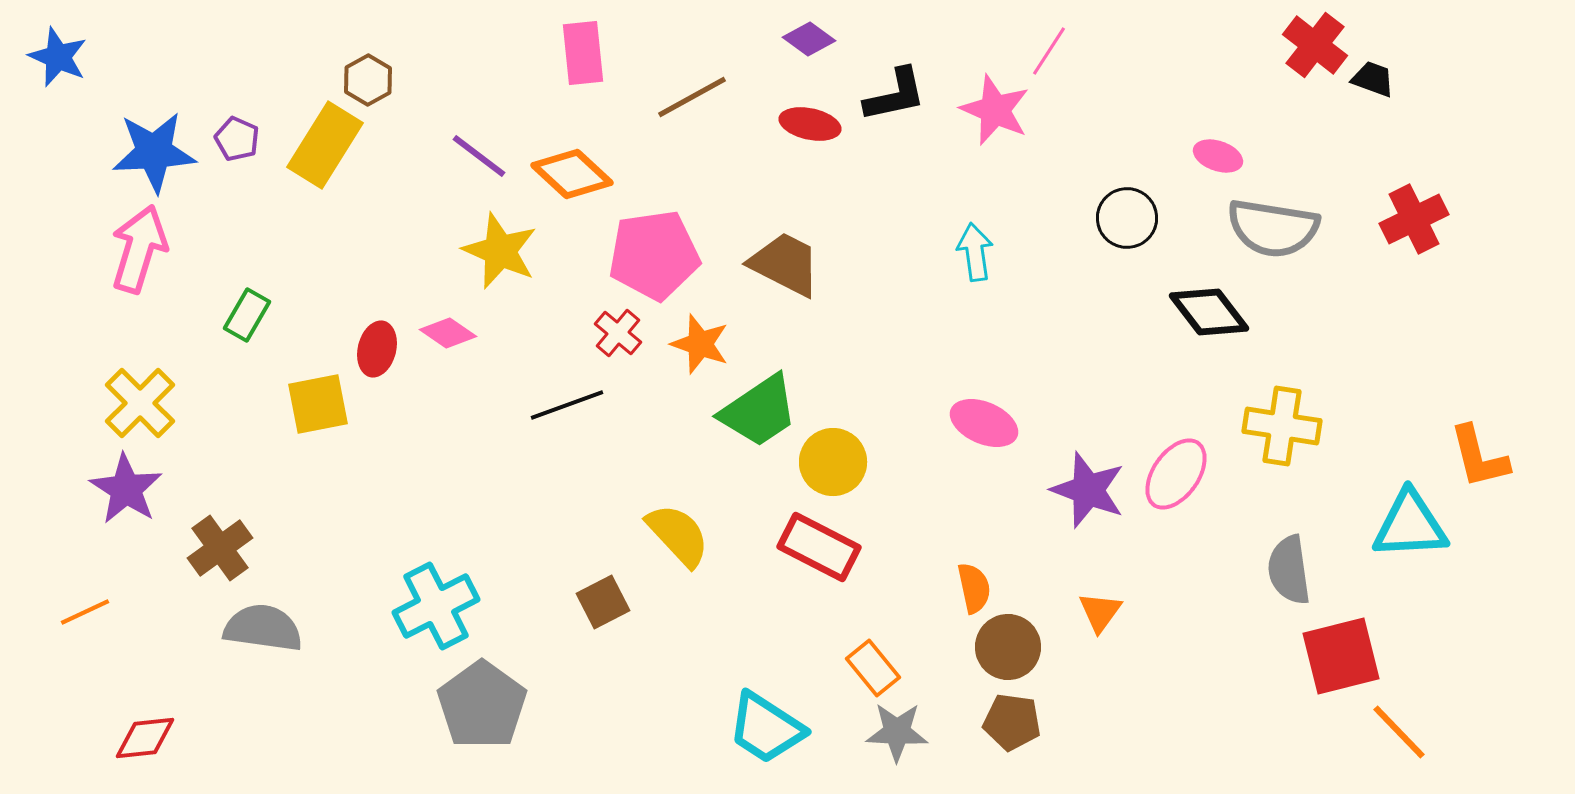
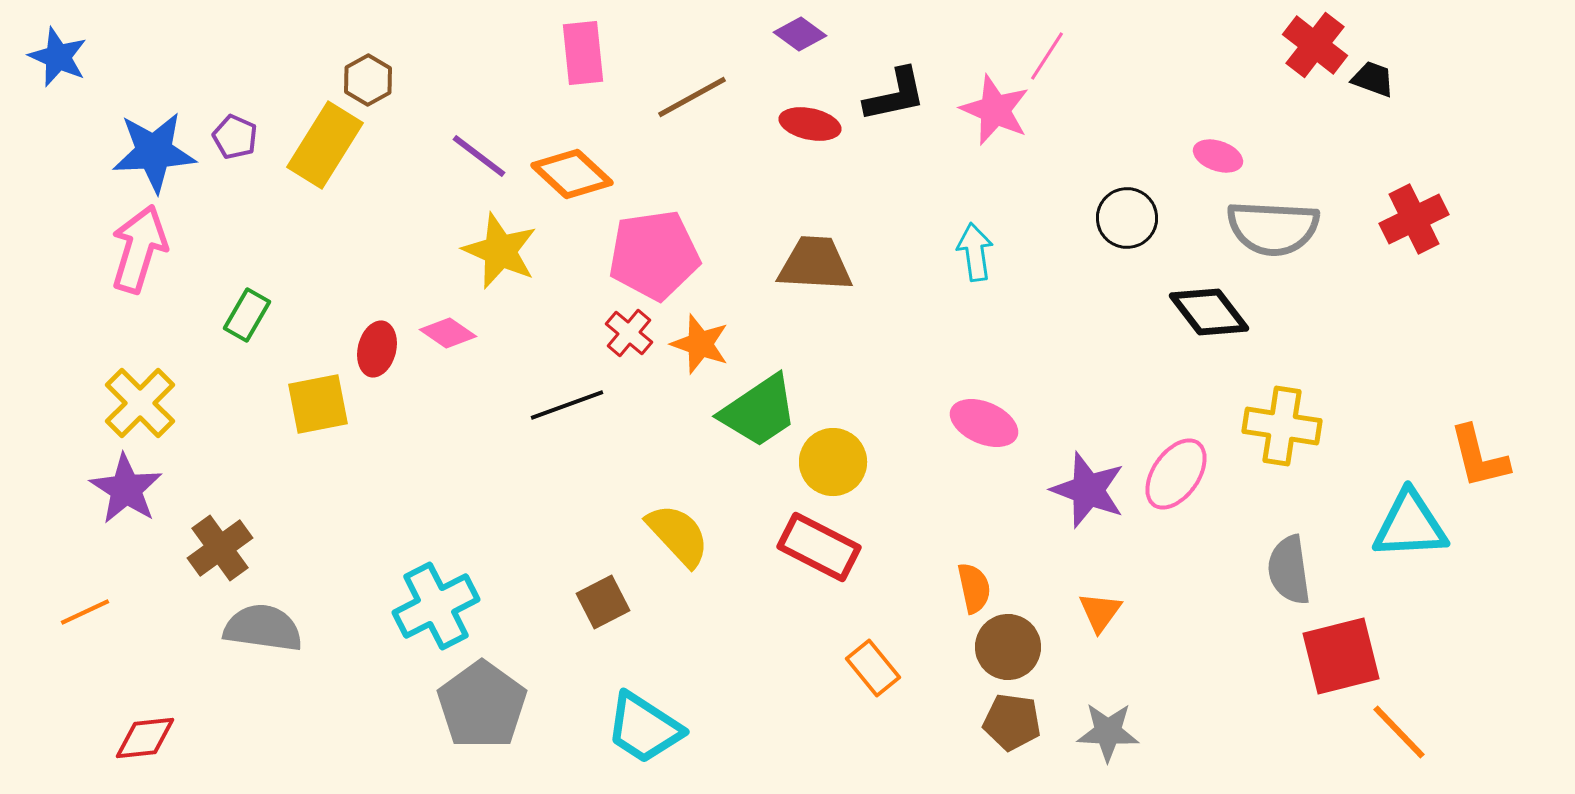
purple diamond at (809, 39): moved 9 px left, 5 px up
pink line at (1049, 51): moved 2 px left, 5 px down
purple pentagon at (237, 139): moved 2 px left, 2 px up
gray semicircle at (1273, 228): rotated 6 degrees counterclockwise
brown trapezoid at (785, 264): moved 30 px right; rotated 24 degrees counterclockwise
red cross at (618, 333): moved 11 px right
cyan trapezoid at (766, 728): moved 122 px left
gray star at (897, 732): moved 211 px right
